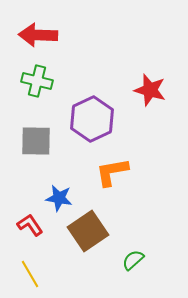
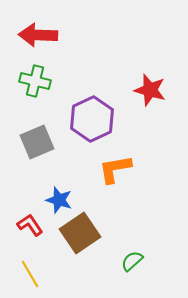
green cross: moved 2 px left
gray square: moved 1 px right, 1 px down; rotated 24 degrees counterclockwise
orange L-shape: moved 3 px right, 3 px up
blue star: moved 2 px down; rotated 8 degrees clockwise
brown square: moved 8 px left, 2 px down
green semicircle: moved 1 px left, 1 px down
